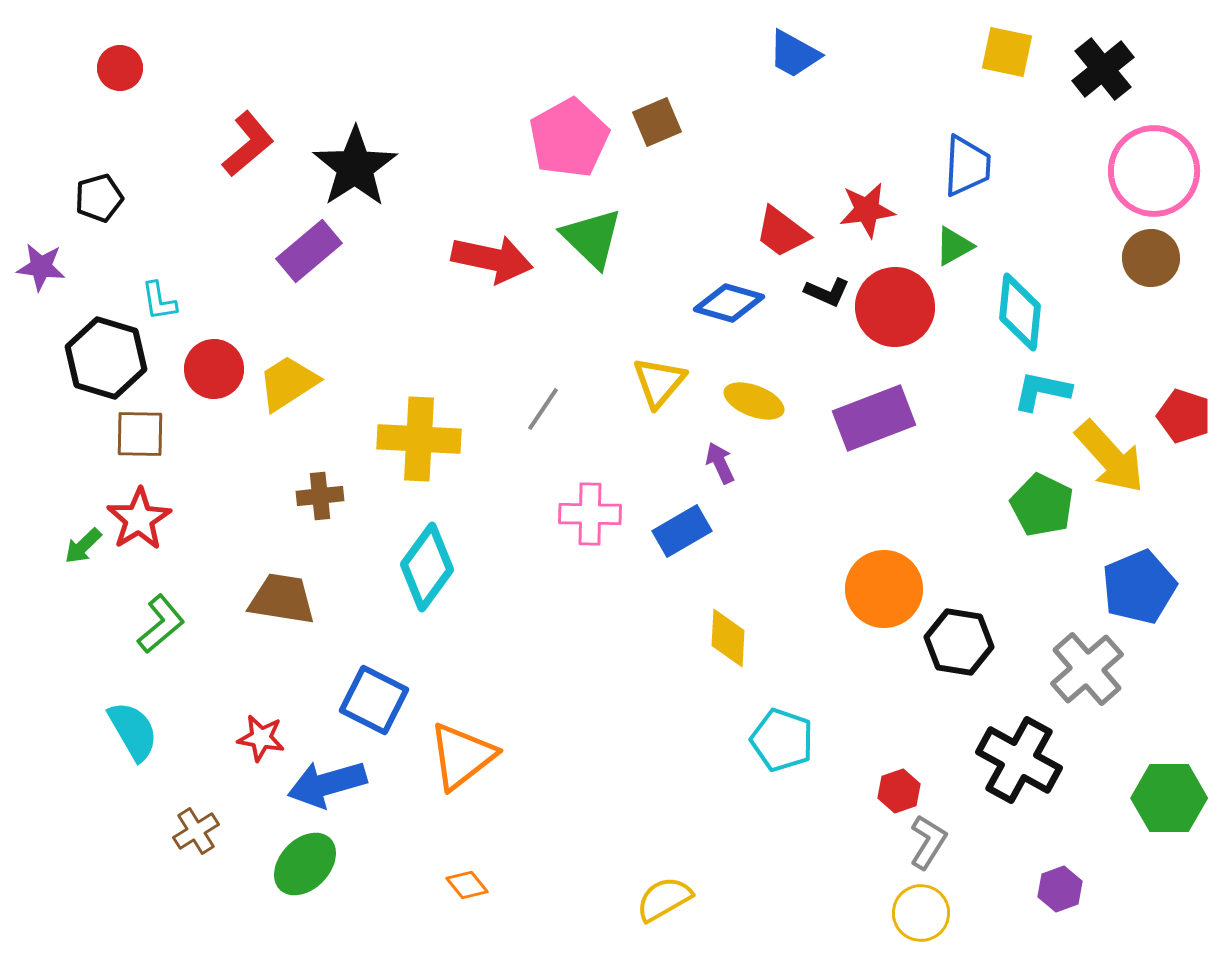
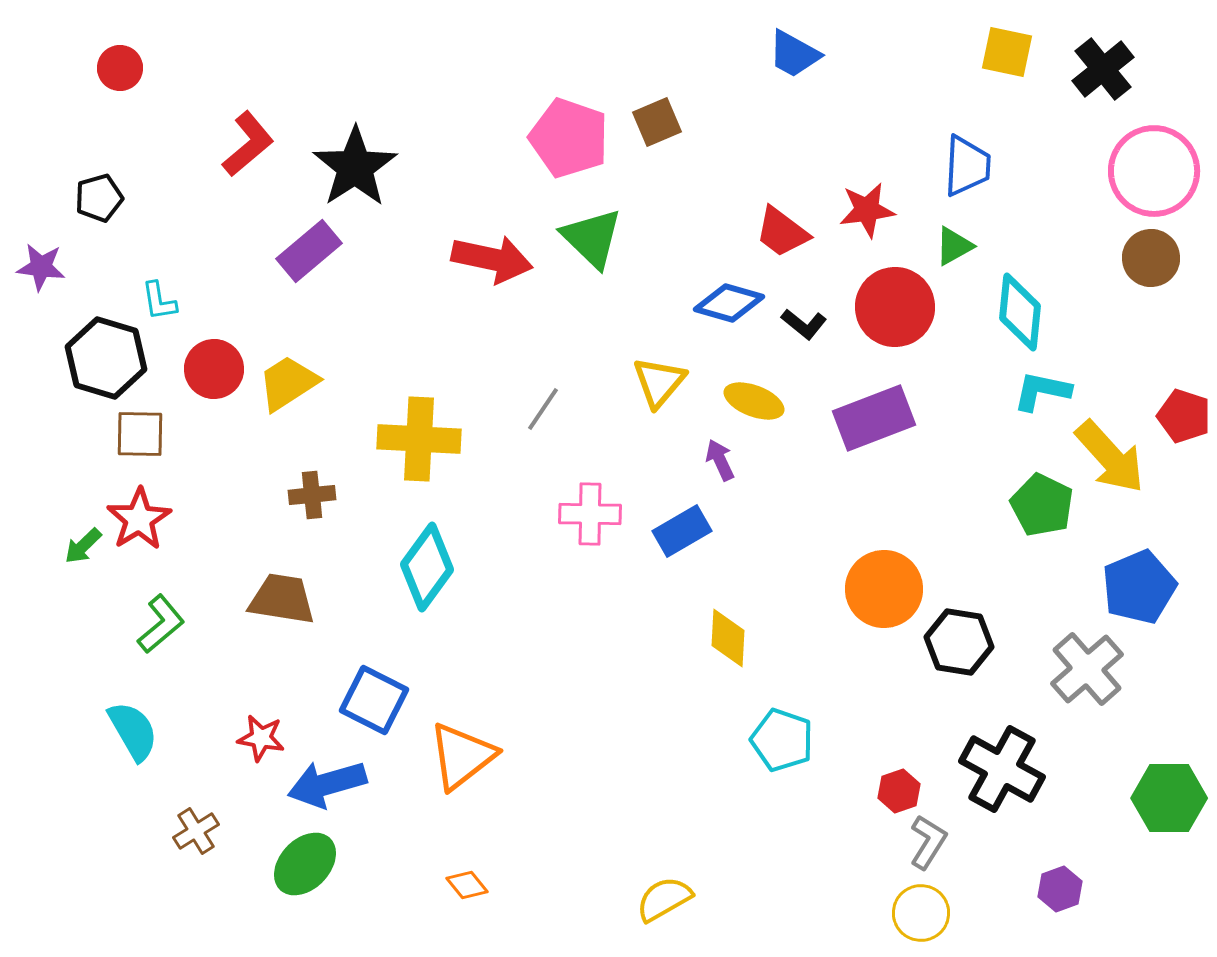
pink pentagon at (569, 138): rotated 24 degrees counterclockwise
black L-shape at (827, 292): moved 23 px left, 32 px down; rotated 15 degrees clockwise
purple arrow at (720, 463): moved 3 px up
brown cross at (320, 496): moved 8 px left, 1 px up
black cross at (1019, 760): moved 17 px left, 9 px down
